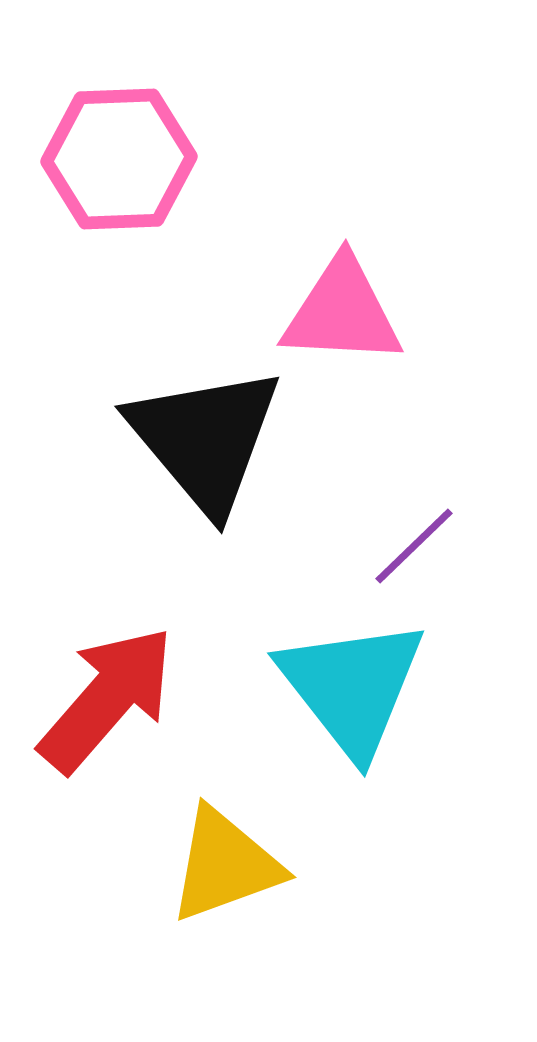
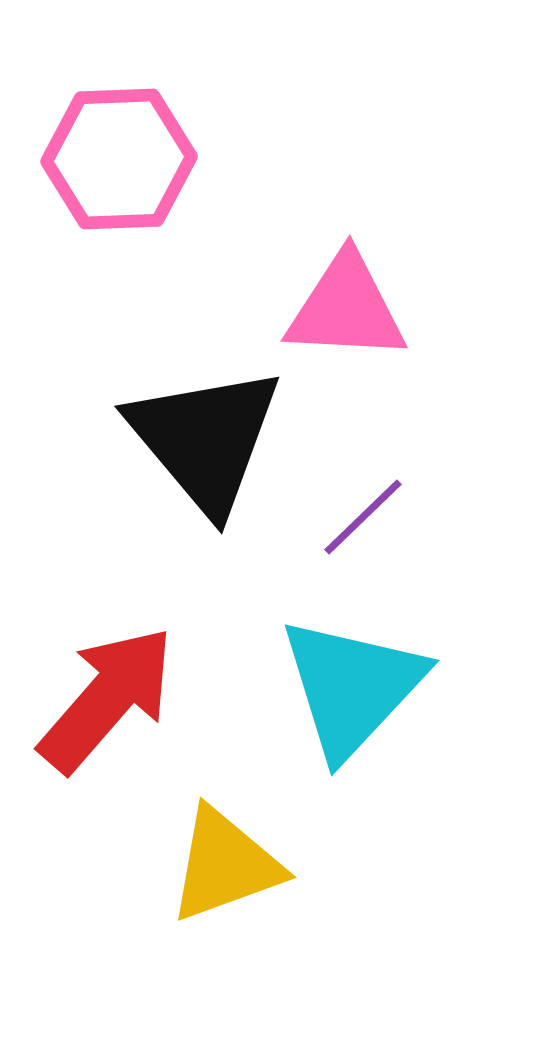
pink triangle: moved 4 px right, 4 px up
purple line: moved 51 px left, 29 px up
cyan triangle: rotated 21 degrees clockwise
